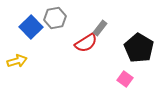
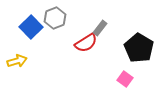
gray hexagon: rotated 10 degrees counterclockwise
